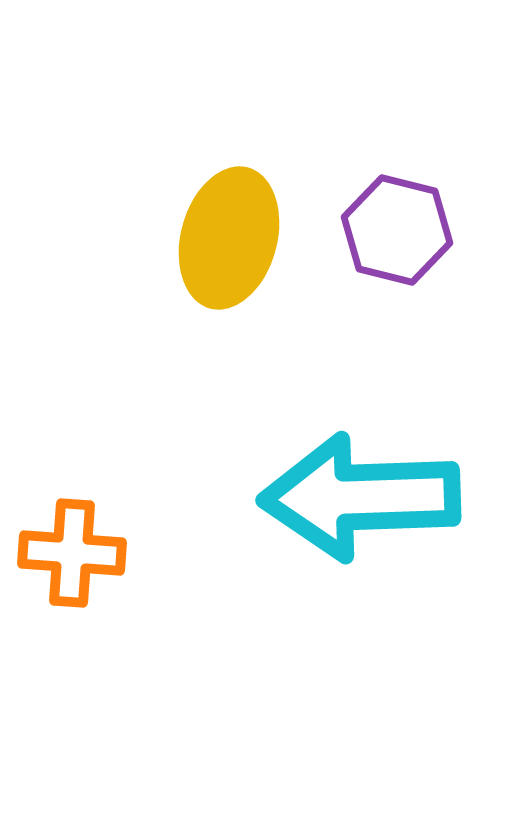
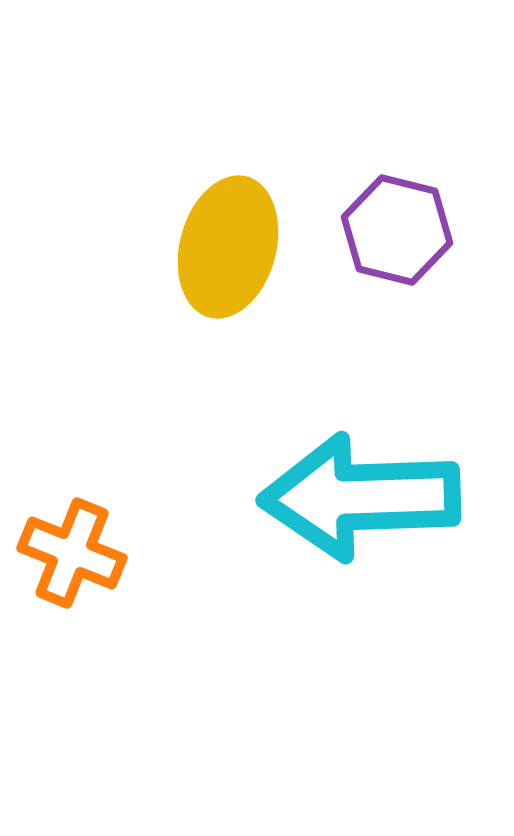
yellow ellipse: moved 1 px left, 9 px down
orange cross: rotated 18 degrees clockwise
